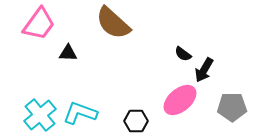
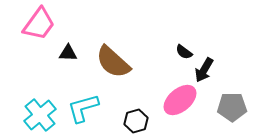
brown semicircle: moved 39 px down
black semicircle: moved 1 px right, 2 px up
cyan L-shape: moved 3 px right, 5 px up; rotated 36 degrees counterclockwise
black hexagon: rotated 15 degrees counterclockwise
